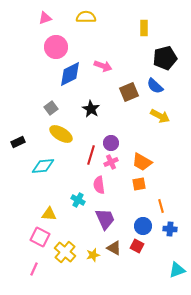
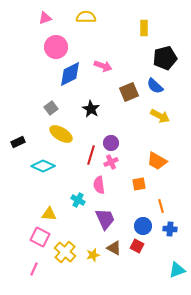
orange trapezoid: moved 15 px right, 1 px up
cyan diamond: rotated 30 degrees clockwise
